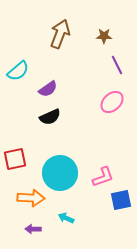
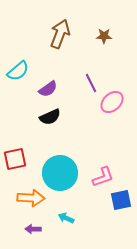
purple line: moved 26 px left, 18 px down
